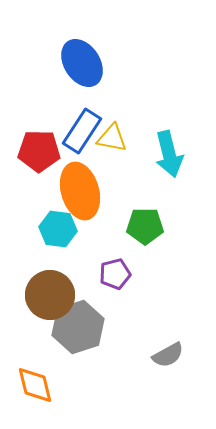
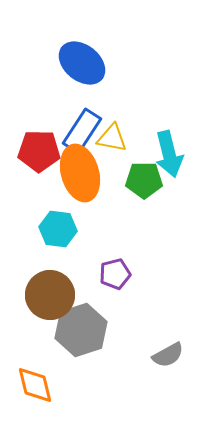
blue ellipse: rotated 18 degrees counterclockwise
orange ellipse: moved 18 px up
green pentagon: moved 1 px left, 46 px up
gray hexagon: moved 3 px right, 3 px down
